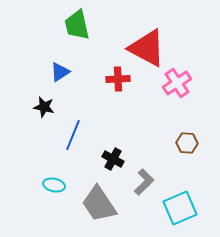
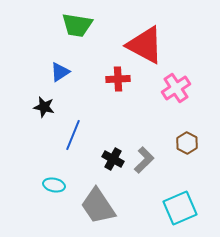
green trapezoid: rotated 68 degrees counterclockwise
red triangle: moved 2 px left, 3 px up
pink cross: moved 1 px left, 5 px down
brown hexagon: rotated 25 degrees clockwise
gray L-shape: moved 22 px up
gray trapezoid: moved 1 px left, 2 px down
